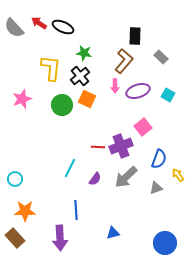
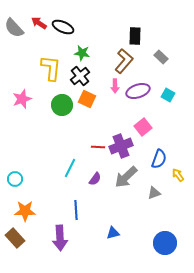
green star: moved 2 px left
gray triangle: moved 2 px left, 5 px down
